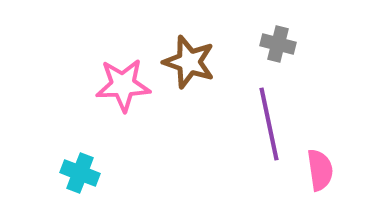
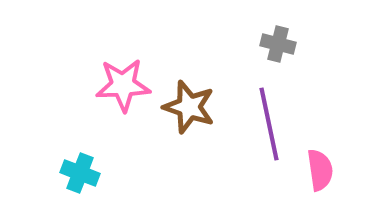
brown star: moved 45 px down
